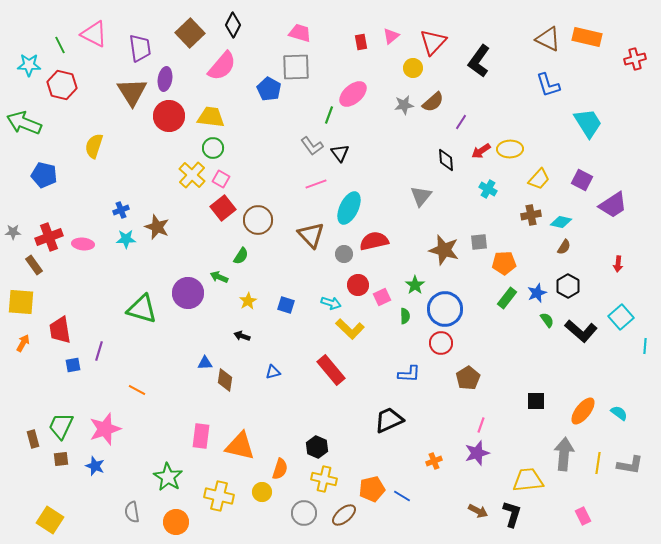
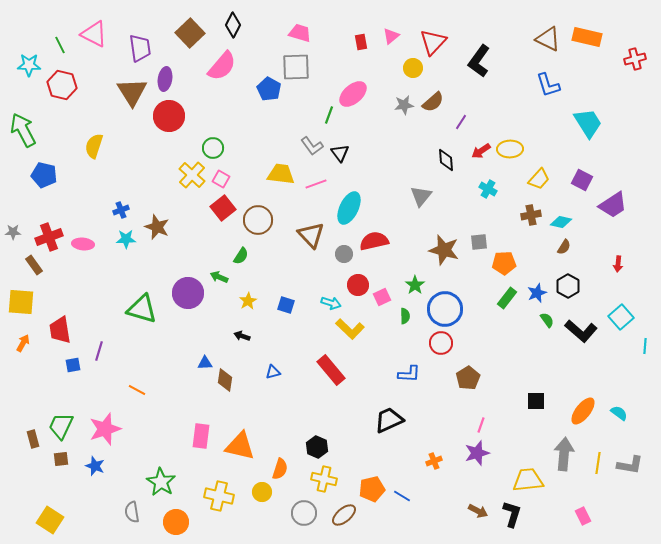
yellow trapezoid at (211, 117): moved 70 px right, 57 px down
green arrow at (24, 123): moved 1 px left, 7 px down; rotated 40 degrees clockwise
green star at (168, 477): moved 7 px left, 5 px down
